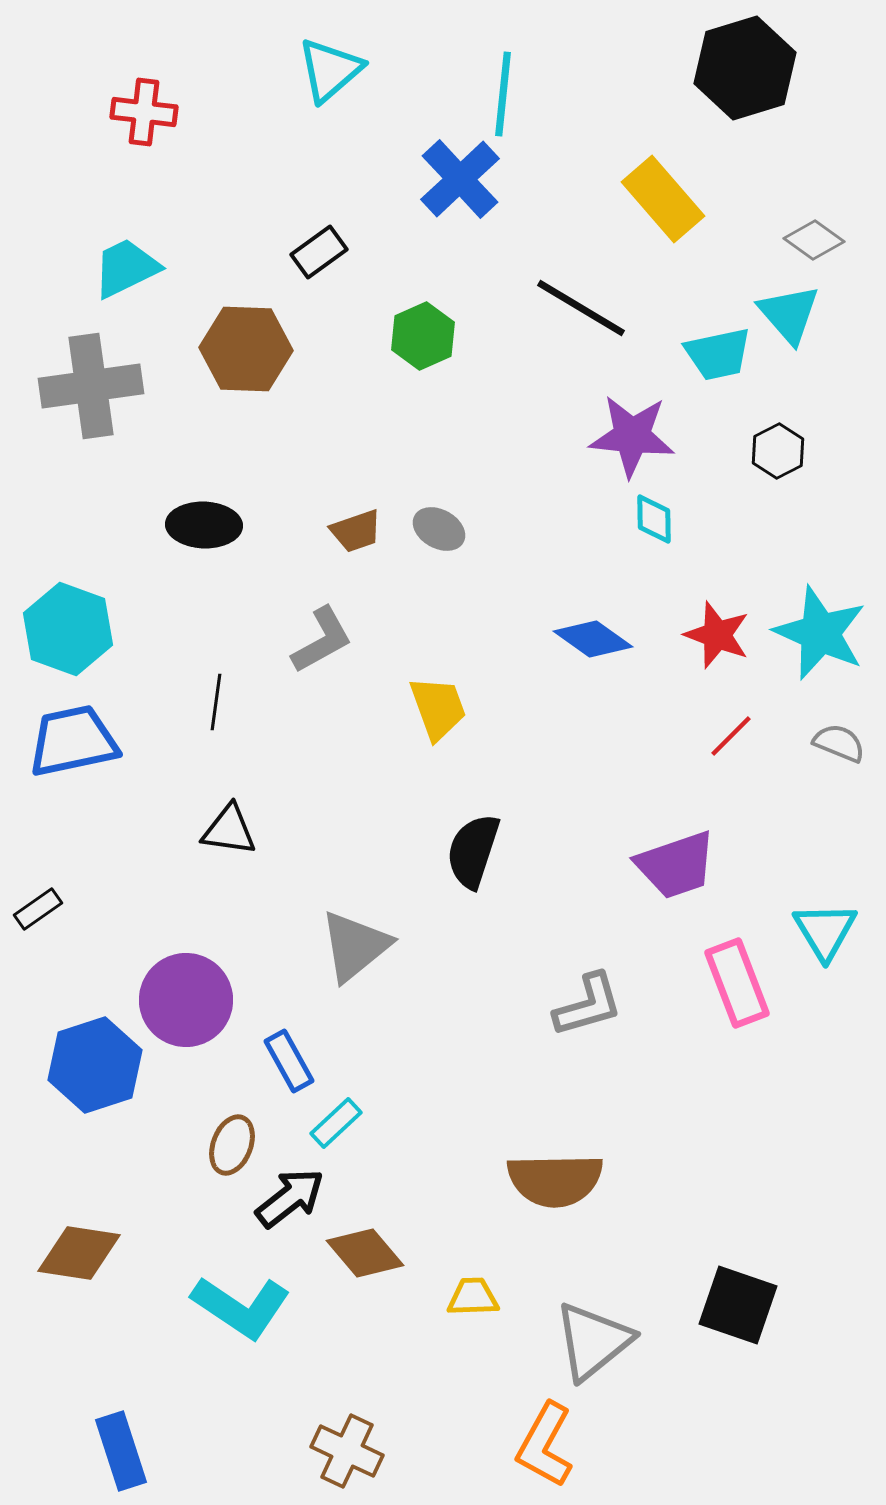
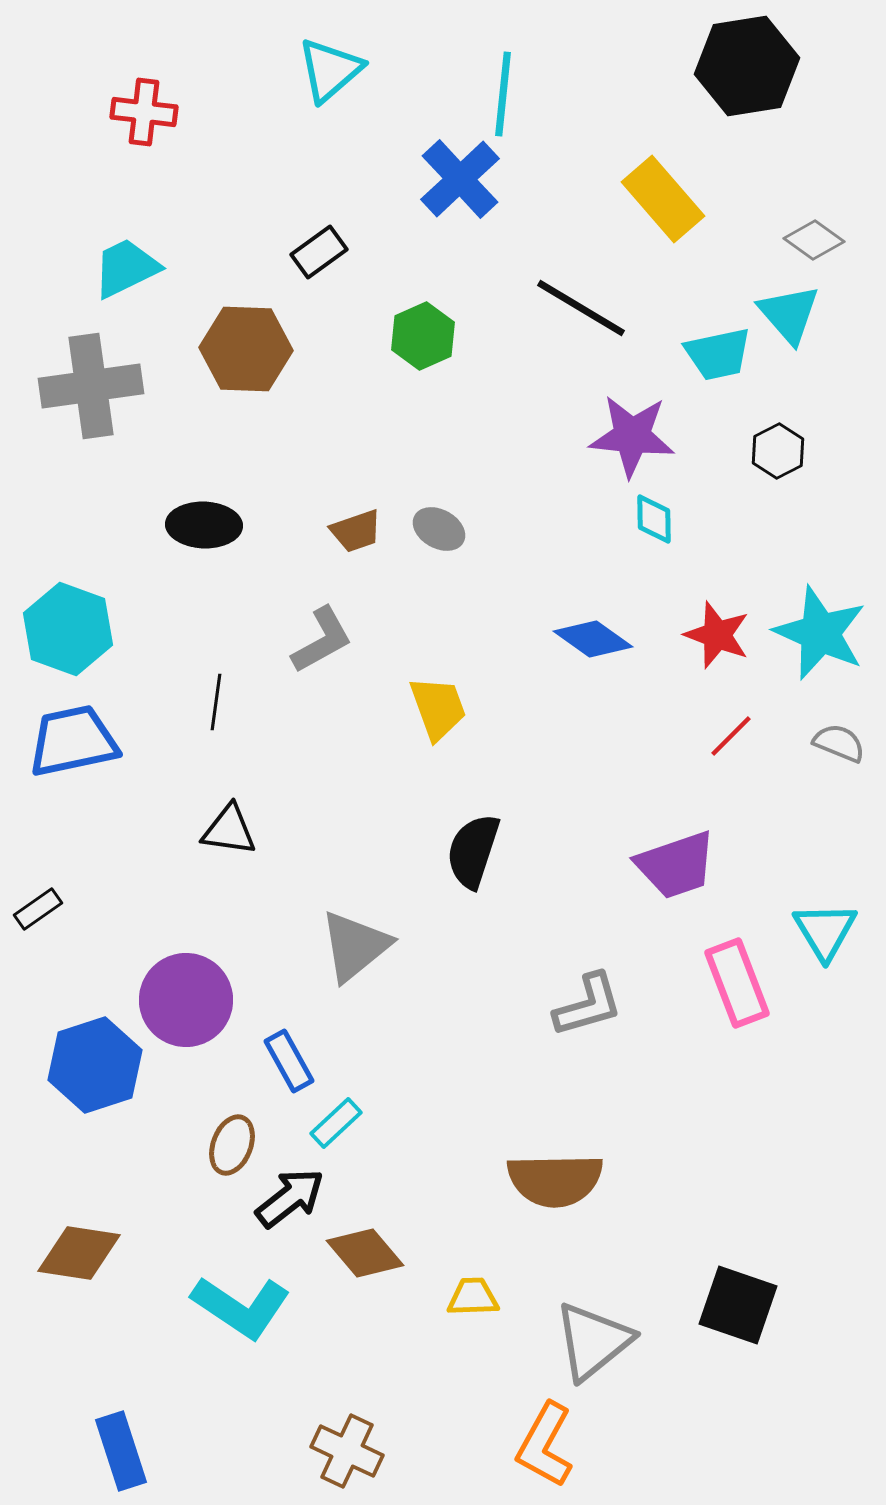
black hexagon at (745, 68): moved 2 px right, 2 px up; rotated 8 degrees clockwise
